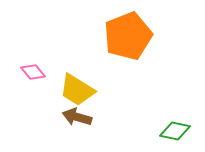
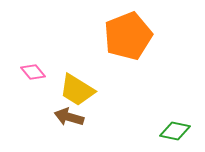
brown arrow: moved 8 px left
